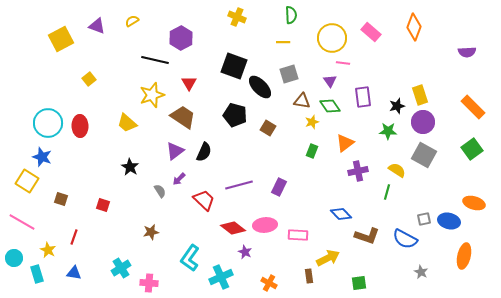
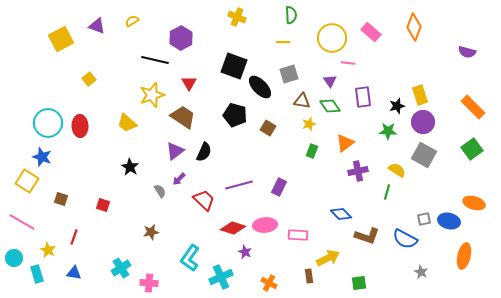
purple semicircle at (467, 52): rotated 18 degrees clockwise
pink line at (343, 63): moved 5 px right
yellow star at (312, 122): moved 3 px left, 2 px down
red diamond at (233, 228): rotated 20 degrees counterclockwise
